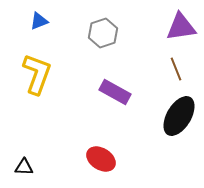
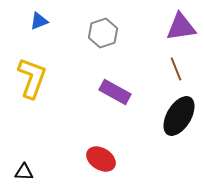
yellow L-shape: moved 5 px left, 4 px down
black triangle: moved 5 px down
